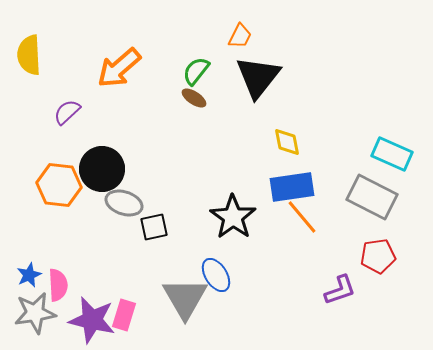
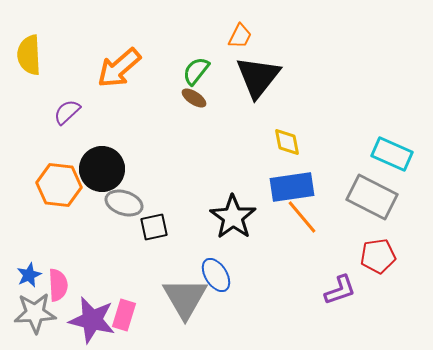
gray star: rotated 6 degrees clockwise
